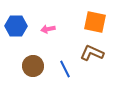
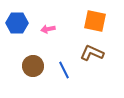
orange square: moved 1 px up
blue hexagon: moved 1 px right, 3 px up
blue line: moved 1 px left, 1 px down
